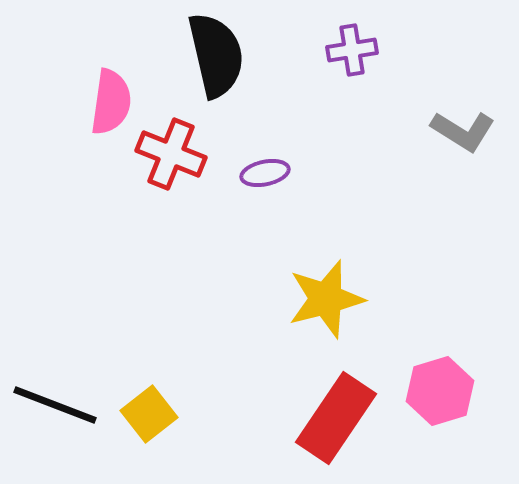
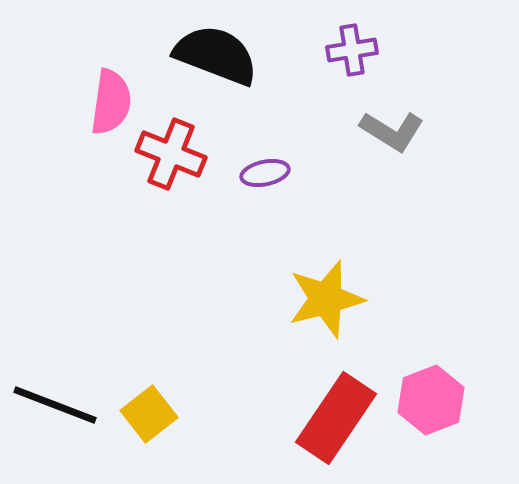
black semicircle: rotated 56 degrees counterclockwise
gray L-shape: moved 71 px left
pink hexagon: moved 9 px left, 9 px down; rotated 4 degrees counterclockwise
